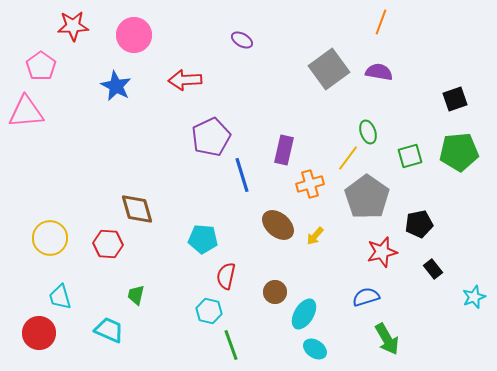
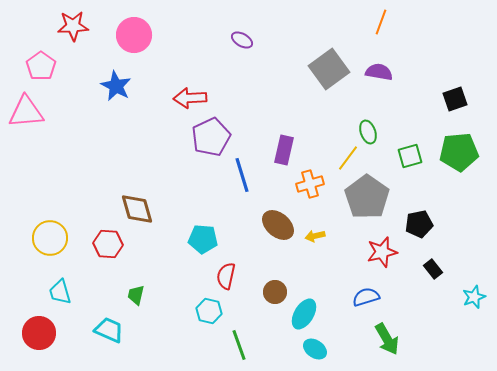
red arrow at (185, 80): moved 5 px right, 18 px down
yellow arrow at (315, 236): rotated 36 degrees clockwise
cyan trapezoid at (60, 297): moved 5 px up
green line at (231, 345): moved 8 px right
